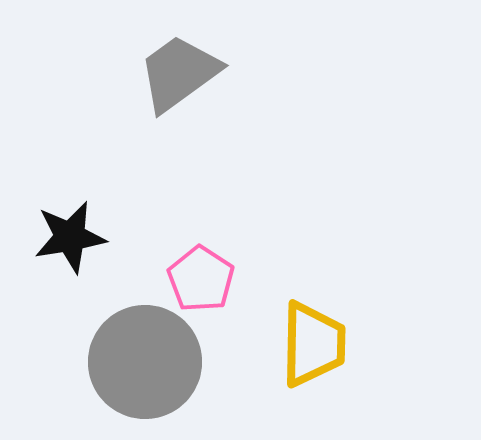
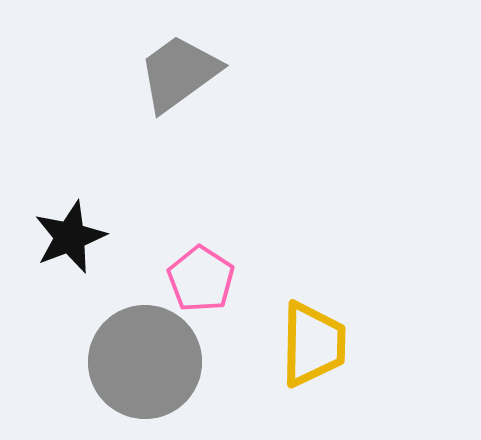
black star: rotated 12 degrees counterclockwise
